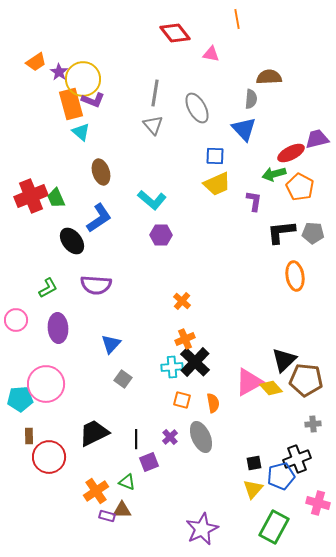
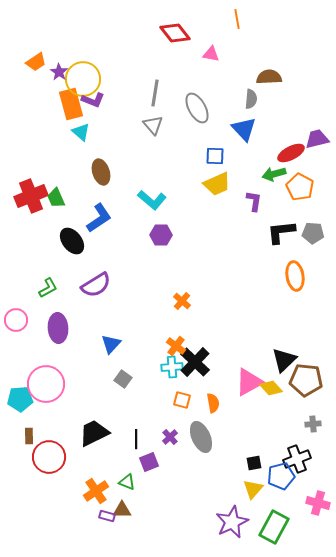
purple semicircle at (96, 285): rotated 36 degrees counterclockwise
orange cross at (185, 339): moved 9 px left, 7 px down; rotated 30 degrees counterclockwise
purple star at (202, 529): moved 30 px right, 7 px up
